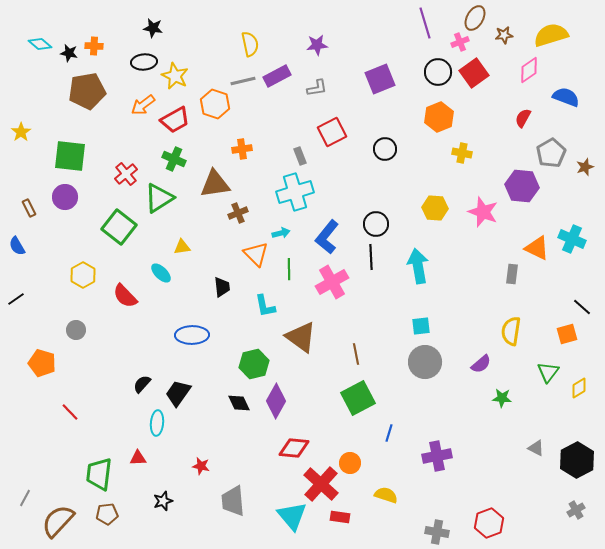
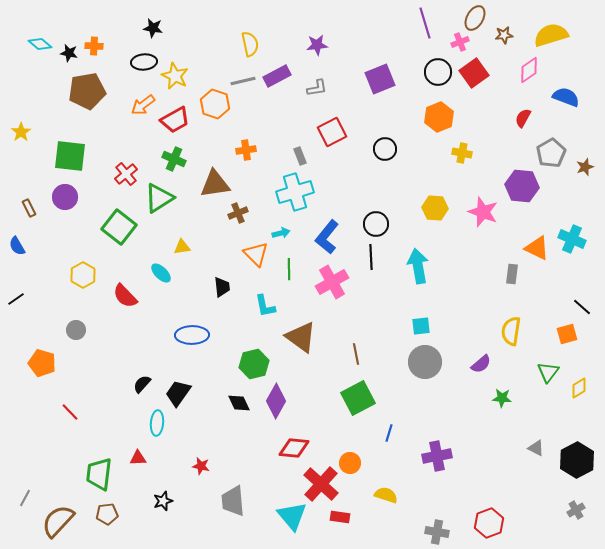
orange cross at (242, 149): moved 4 px right, 1 px down
